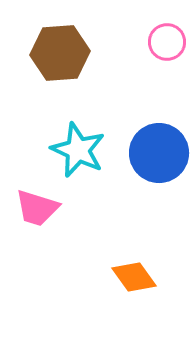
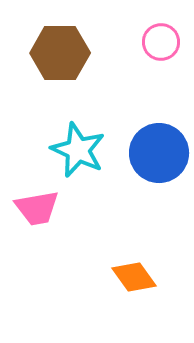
pink circle: moved 6 px left
brown hexagon: rotated 4 degrees clockwise
pink trapezoid: rotated 27 degrees counterclockwise
